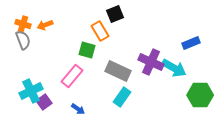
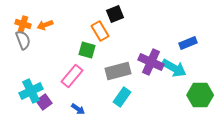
blue rectangle: moved 3 px left
gray rectangle: rotated 40 degrees counterclockwise
